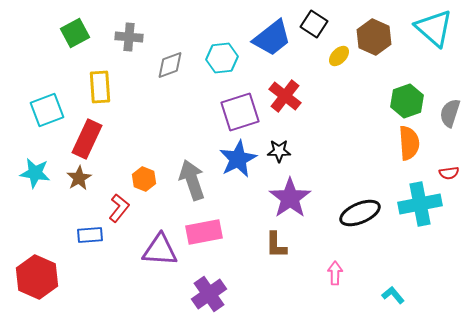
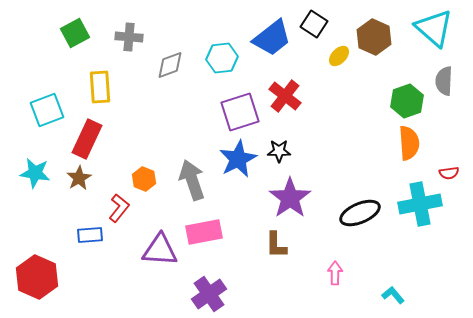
gray semicircle: moved 6 px left, 32 px up; rotated 16 degrees counterclockwise
